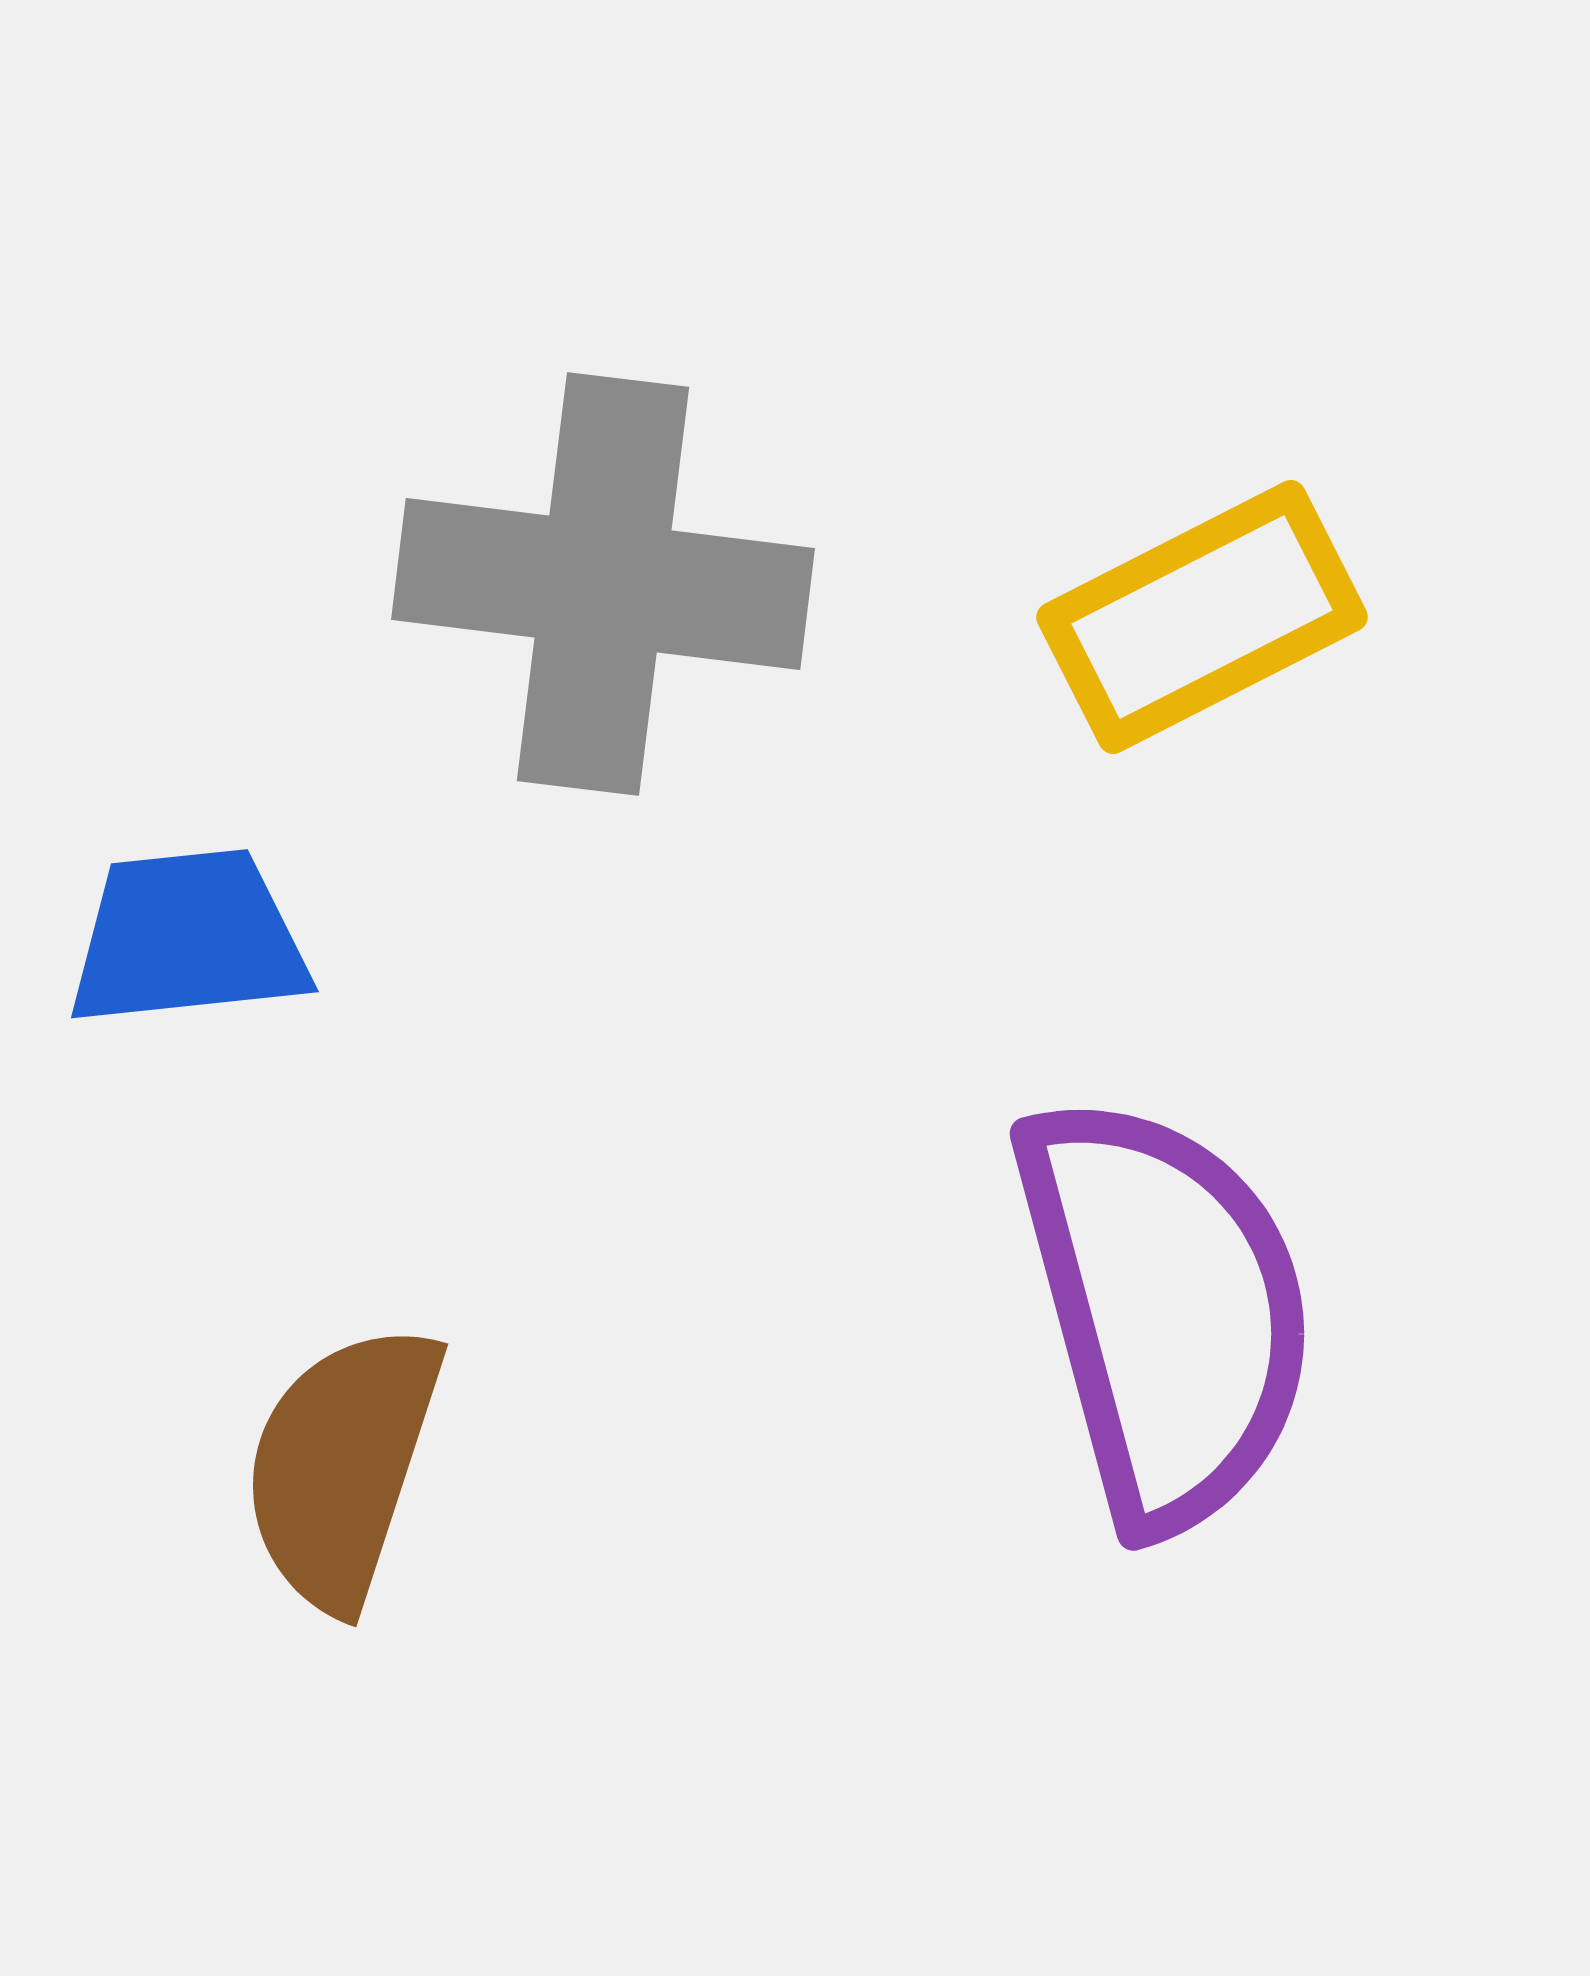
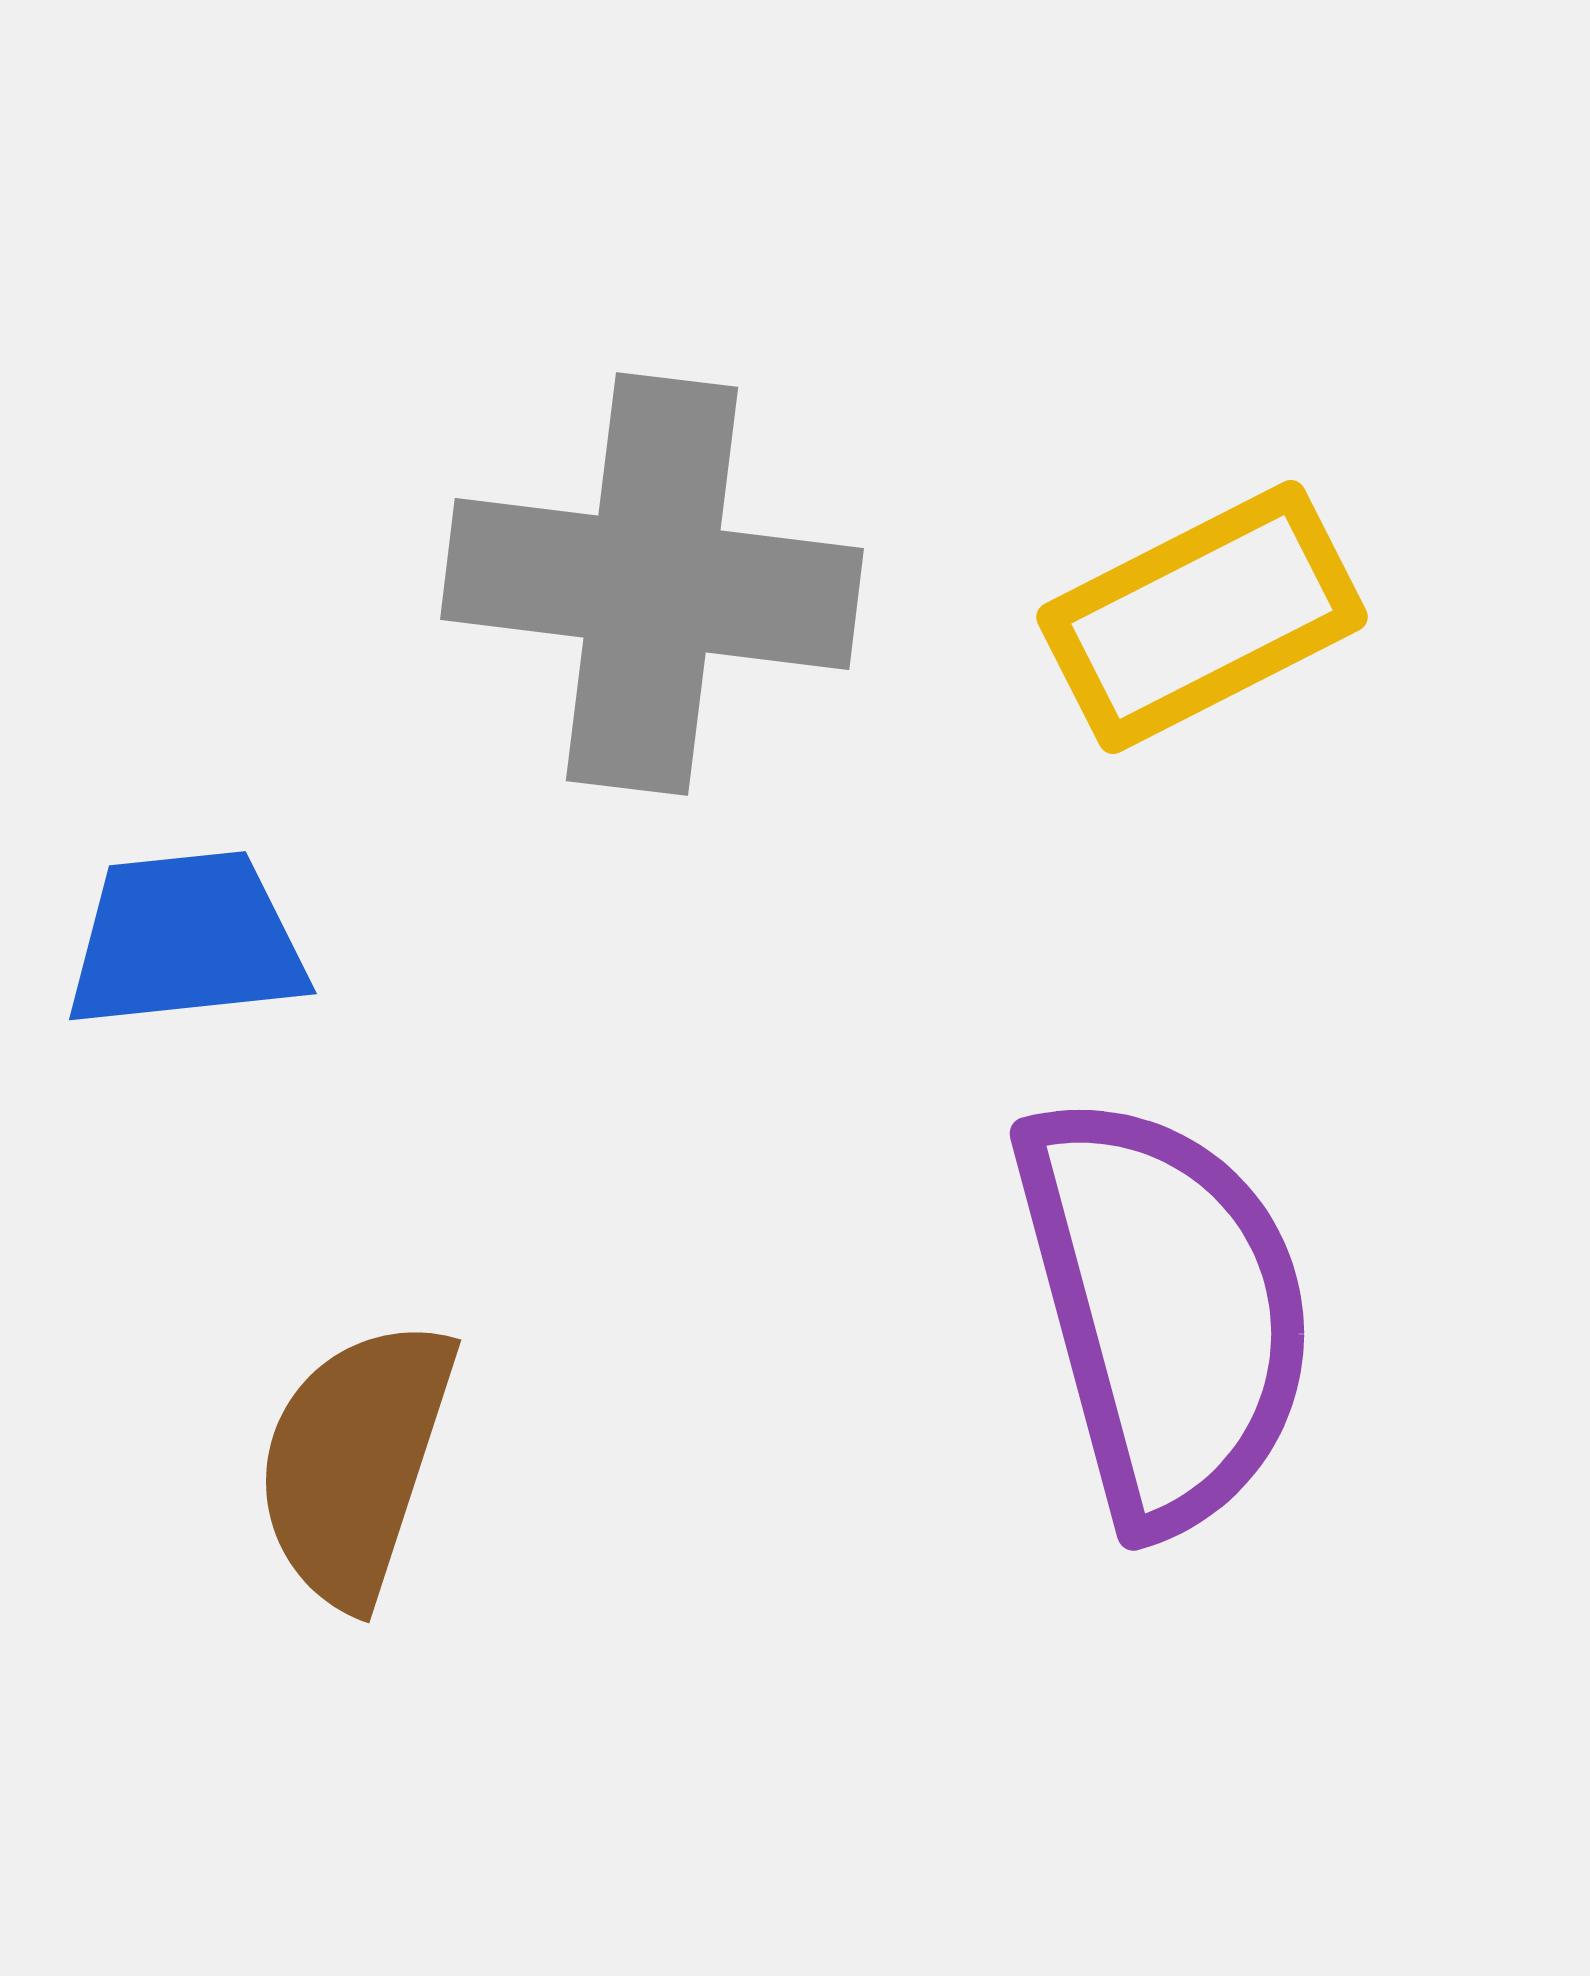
gray cross: moved 49 px right
blue trapezoid: moved 2 px left, 2 px down
brown semicircle: moved 13 px right, 4 px up
